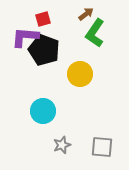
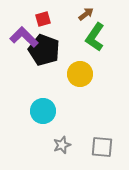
green L-shape: moved 4 px down
purple L-shape: moved 1 px left; rotated 40 degrees clockwise
